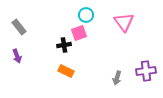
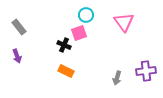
black cross: rotated 32 degrees clockwise
